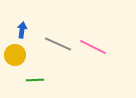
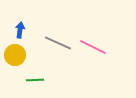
blue arrow: moved 2 px left
gray line: moved 1 px up
